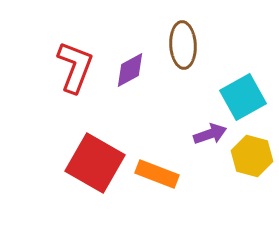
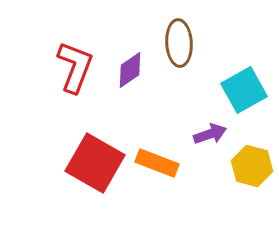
brown ellipse: moved 4 px left, 2 px up
purple diamond: rotated 6 degrees counterclockwise
cyan square: moved 1 px right, 7 px up
yellow hexagon: moved 10 px down
orange rectangle: moved 11 px up
